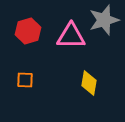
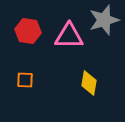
red hexagon: rotated 25 degrees clockwise
pink triangle: moved 2 px left
